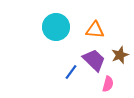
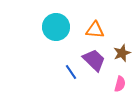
brown star: moved 2 px right, 2 px up
blue line: rotated 70 degrees counterclockwise
pink semicircle: moved 12 px right
